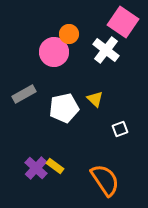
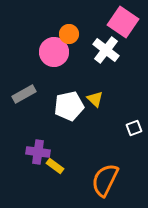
white pentagon: moved 5 px right, 2 px up
white square: moved 14 px right, 1 px up
purple cross: moved 2 px right, 16 px up; rotated 35 degrees counterclockwise
orange semicircle: rotated 120 degrees counterclockwise
